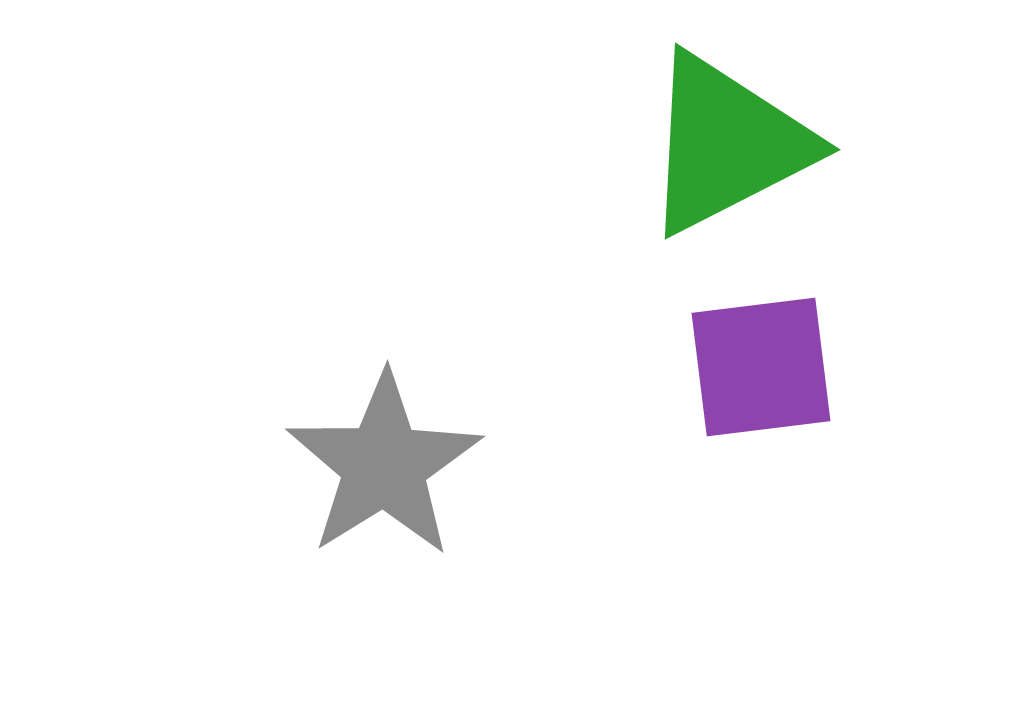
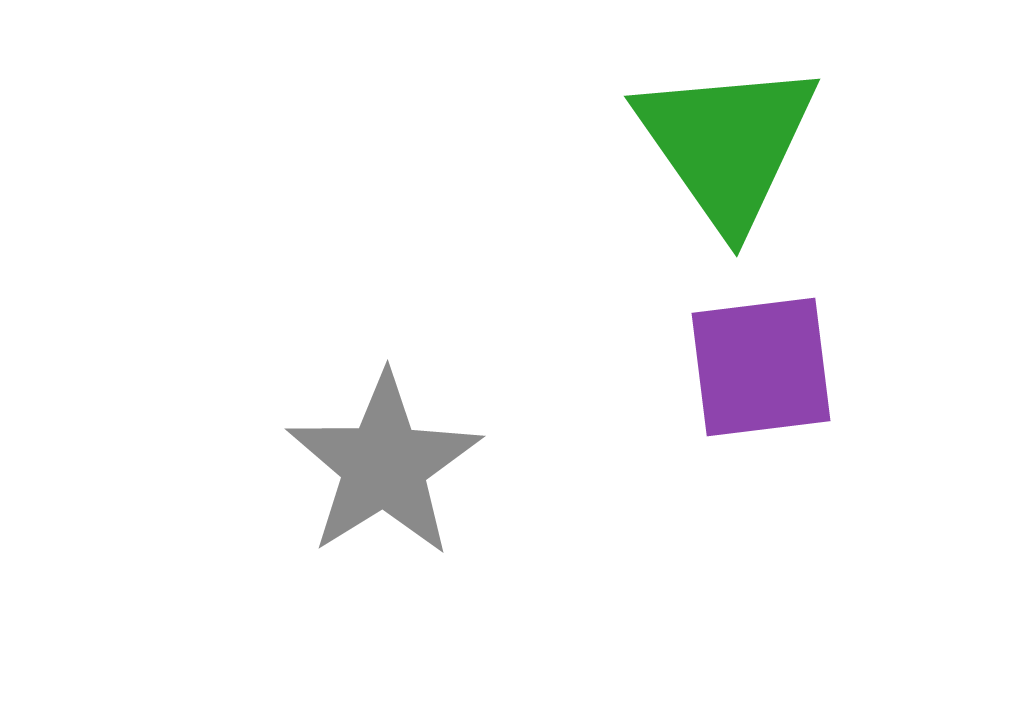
green triangle: rotated 38 degrees counterclockwise
